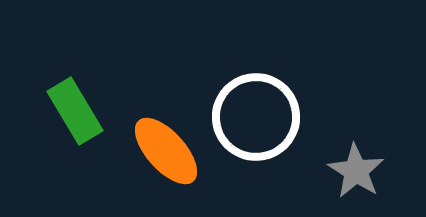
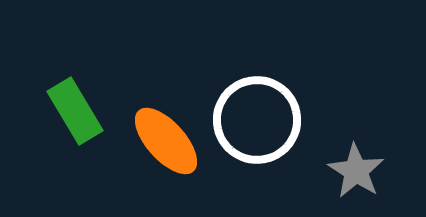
white circle: moved 1 px right, 3 px down
orange ellipse: moved 10 px up
